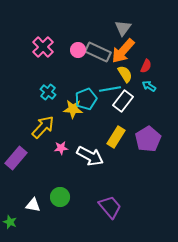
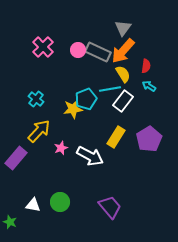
red semicircle: rotated 16 degrees counterclockwise
yellow semicircle: moved 2 px left
cyan cross: moved 12 px left, 7 px down
yellow star: rotated 12 degrees counterclockwise
yellow arrow: moved 4 px left, 4 px down
purple pentagon: moved 1 px right
pink star: rotated 16 degrees counterclockwise
green circle: moved 5 px down
